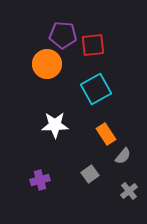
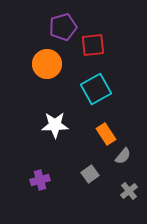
purple pentagon: moved 8 px up; rotated 20 degrees counterclockwise
